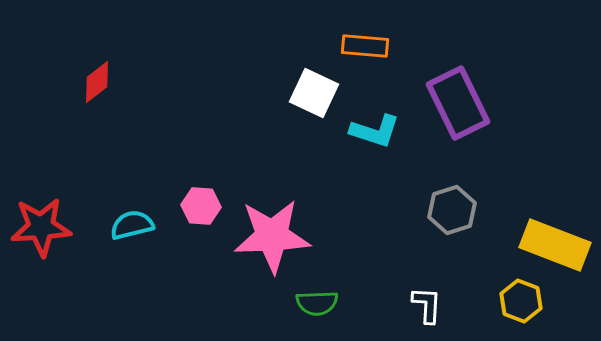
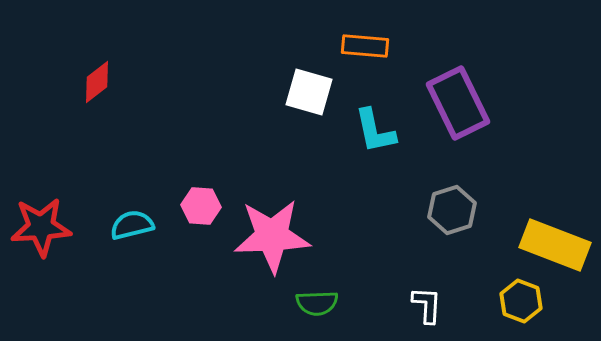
white square: moved 5 px left, 1 px up; rotated 9 degrees counterclockwise
cyan L-shape: rotated 60 degrees clockwise
